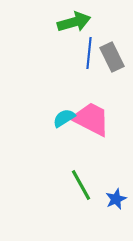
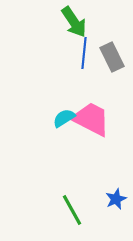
green arrow: rotated 72 degrees clockwise
blue line: moved 5 px left
green line: moved 9 px left, 25 px down
